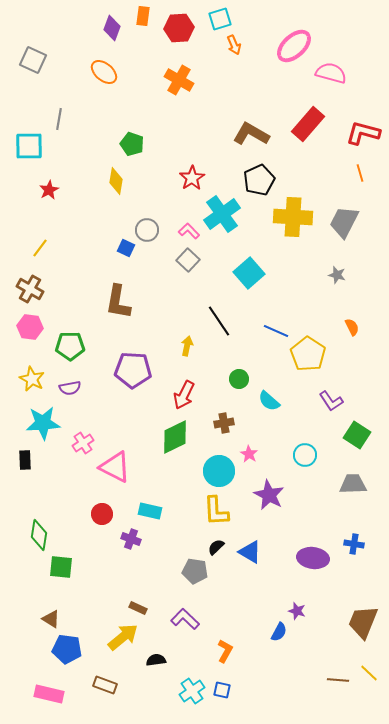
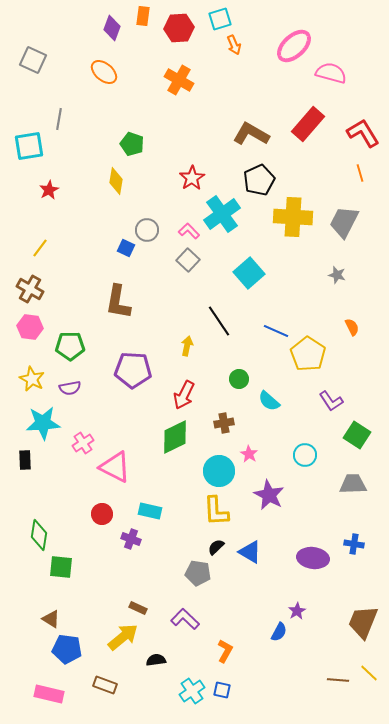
red L-shape at (363, 133): rotated 44 degrees clockwise
cyan square at (29, 146): rotated 8 degrees counterclockwise
gray pentagon at (195, 571): moved 3 px right, 2 px down
purple star at (297, 611): rotated 24 degrees clockwise
